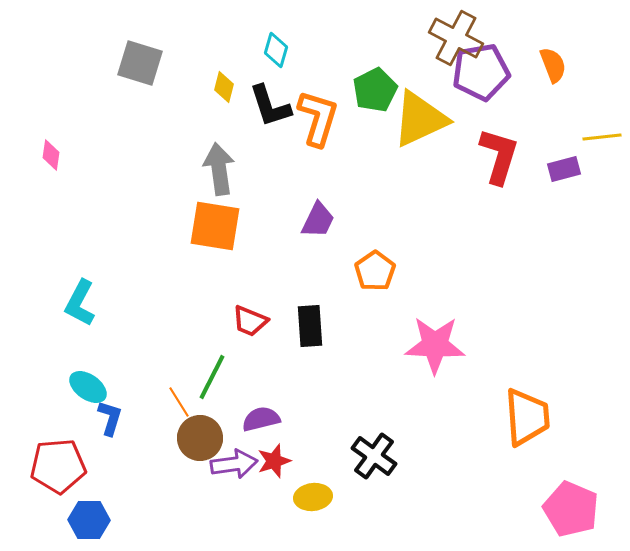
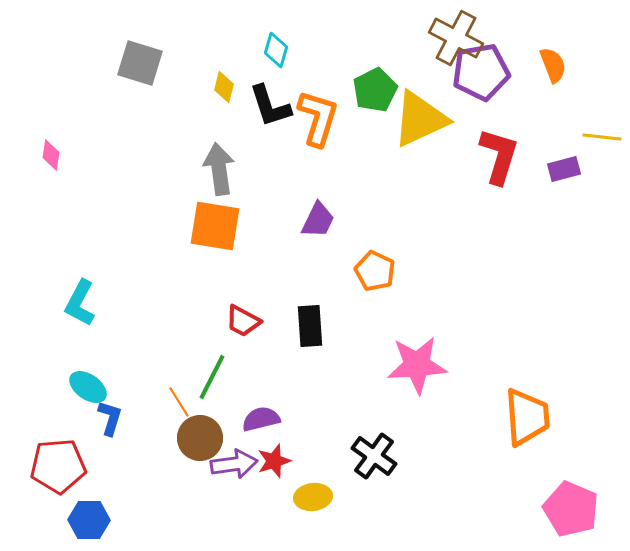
yellow line: rotated 12 degrees clockwise
orange pentagon: rotated 12 degrees counterclockwise
red trapezoid: moved 7 px left; rotated 6 degrees clockwise
pink star: moved 18 px left, 20 px down; rotated 6 degrees counterclockwise
